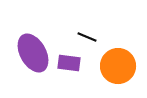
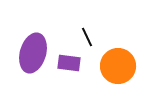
black line: rotated 42 degrees clockwise
purple ellipse: rotated 45 degrees clockwise
